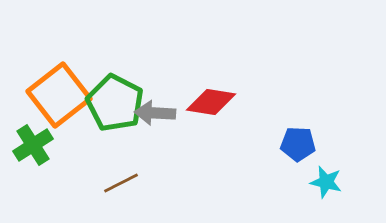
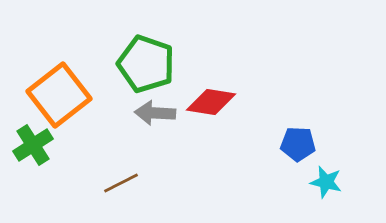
green pentagon: moved 31 px right, 39 px up; rotated 8 degrees counterclockwise
